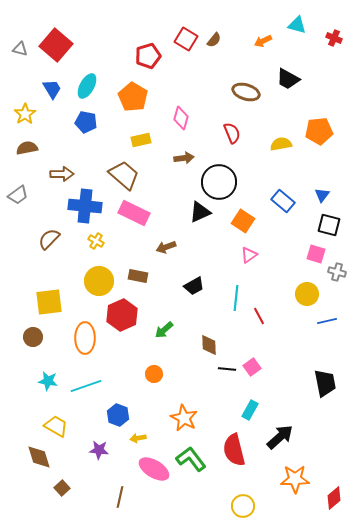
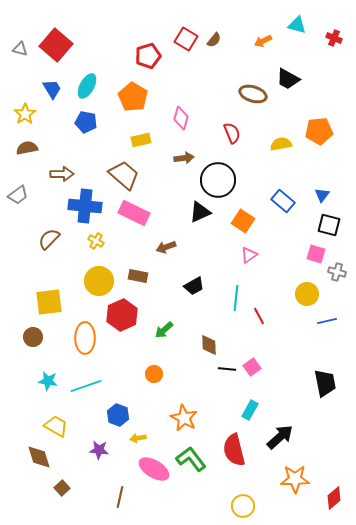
brown ellipse at (246, 92): moved 7 px right, 2 px down
black circle at (219, 182): moved 1 px left, 2 px up
